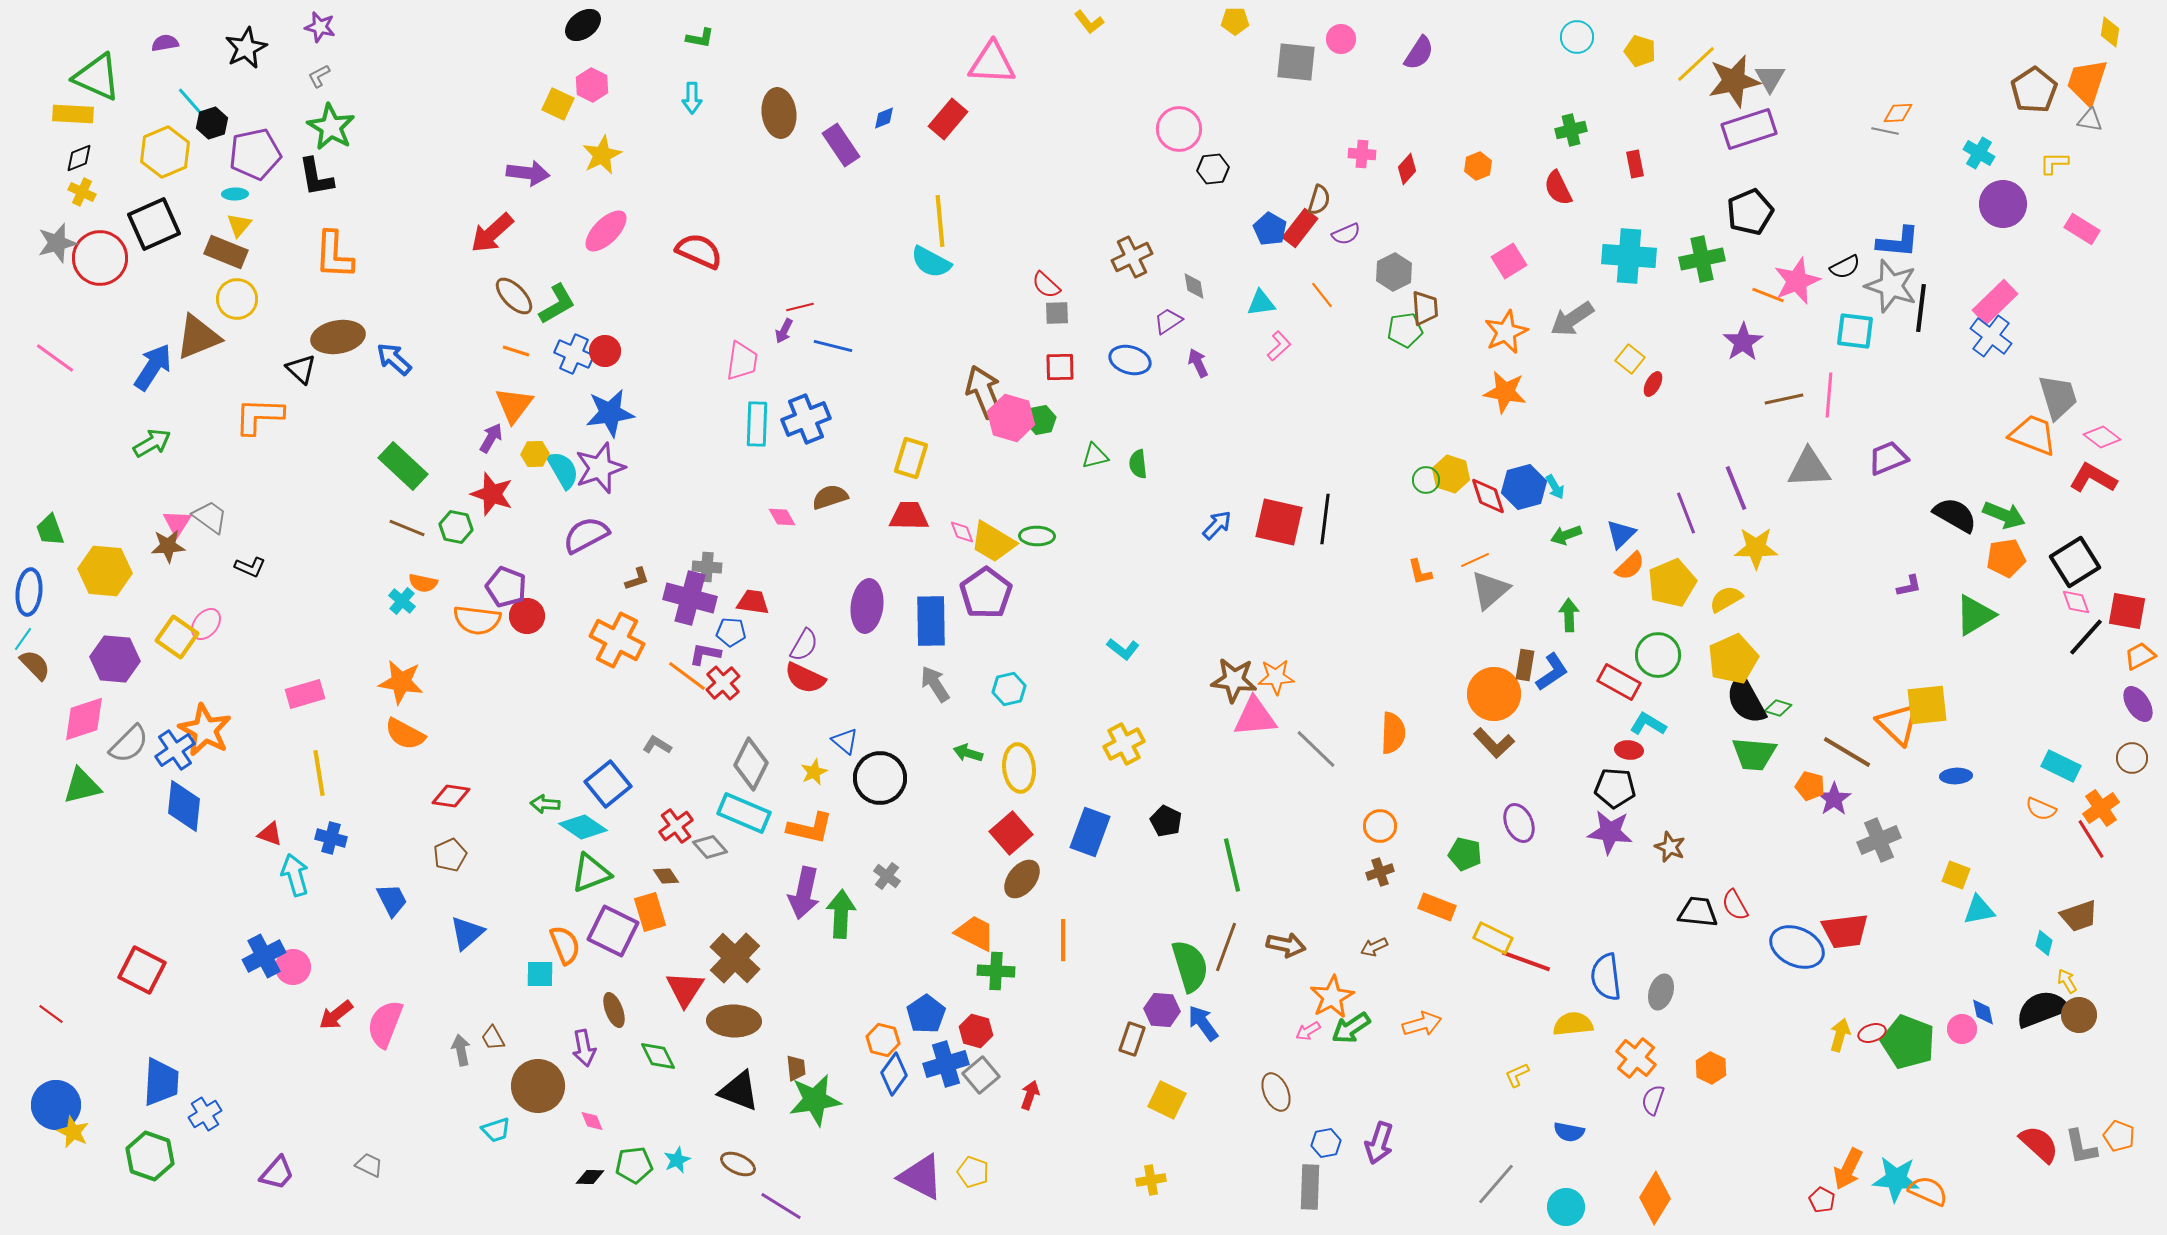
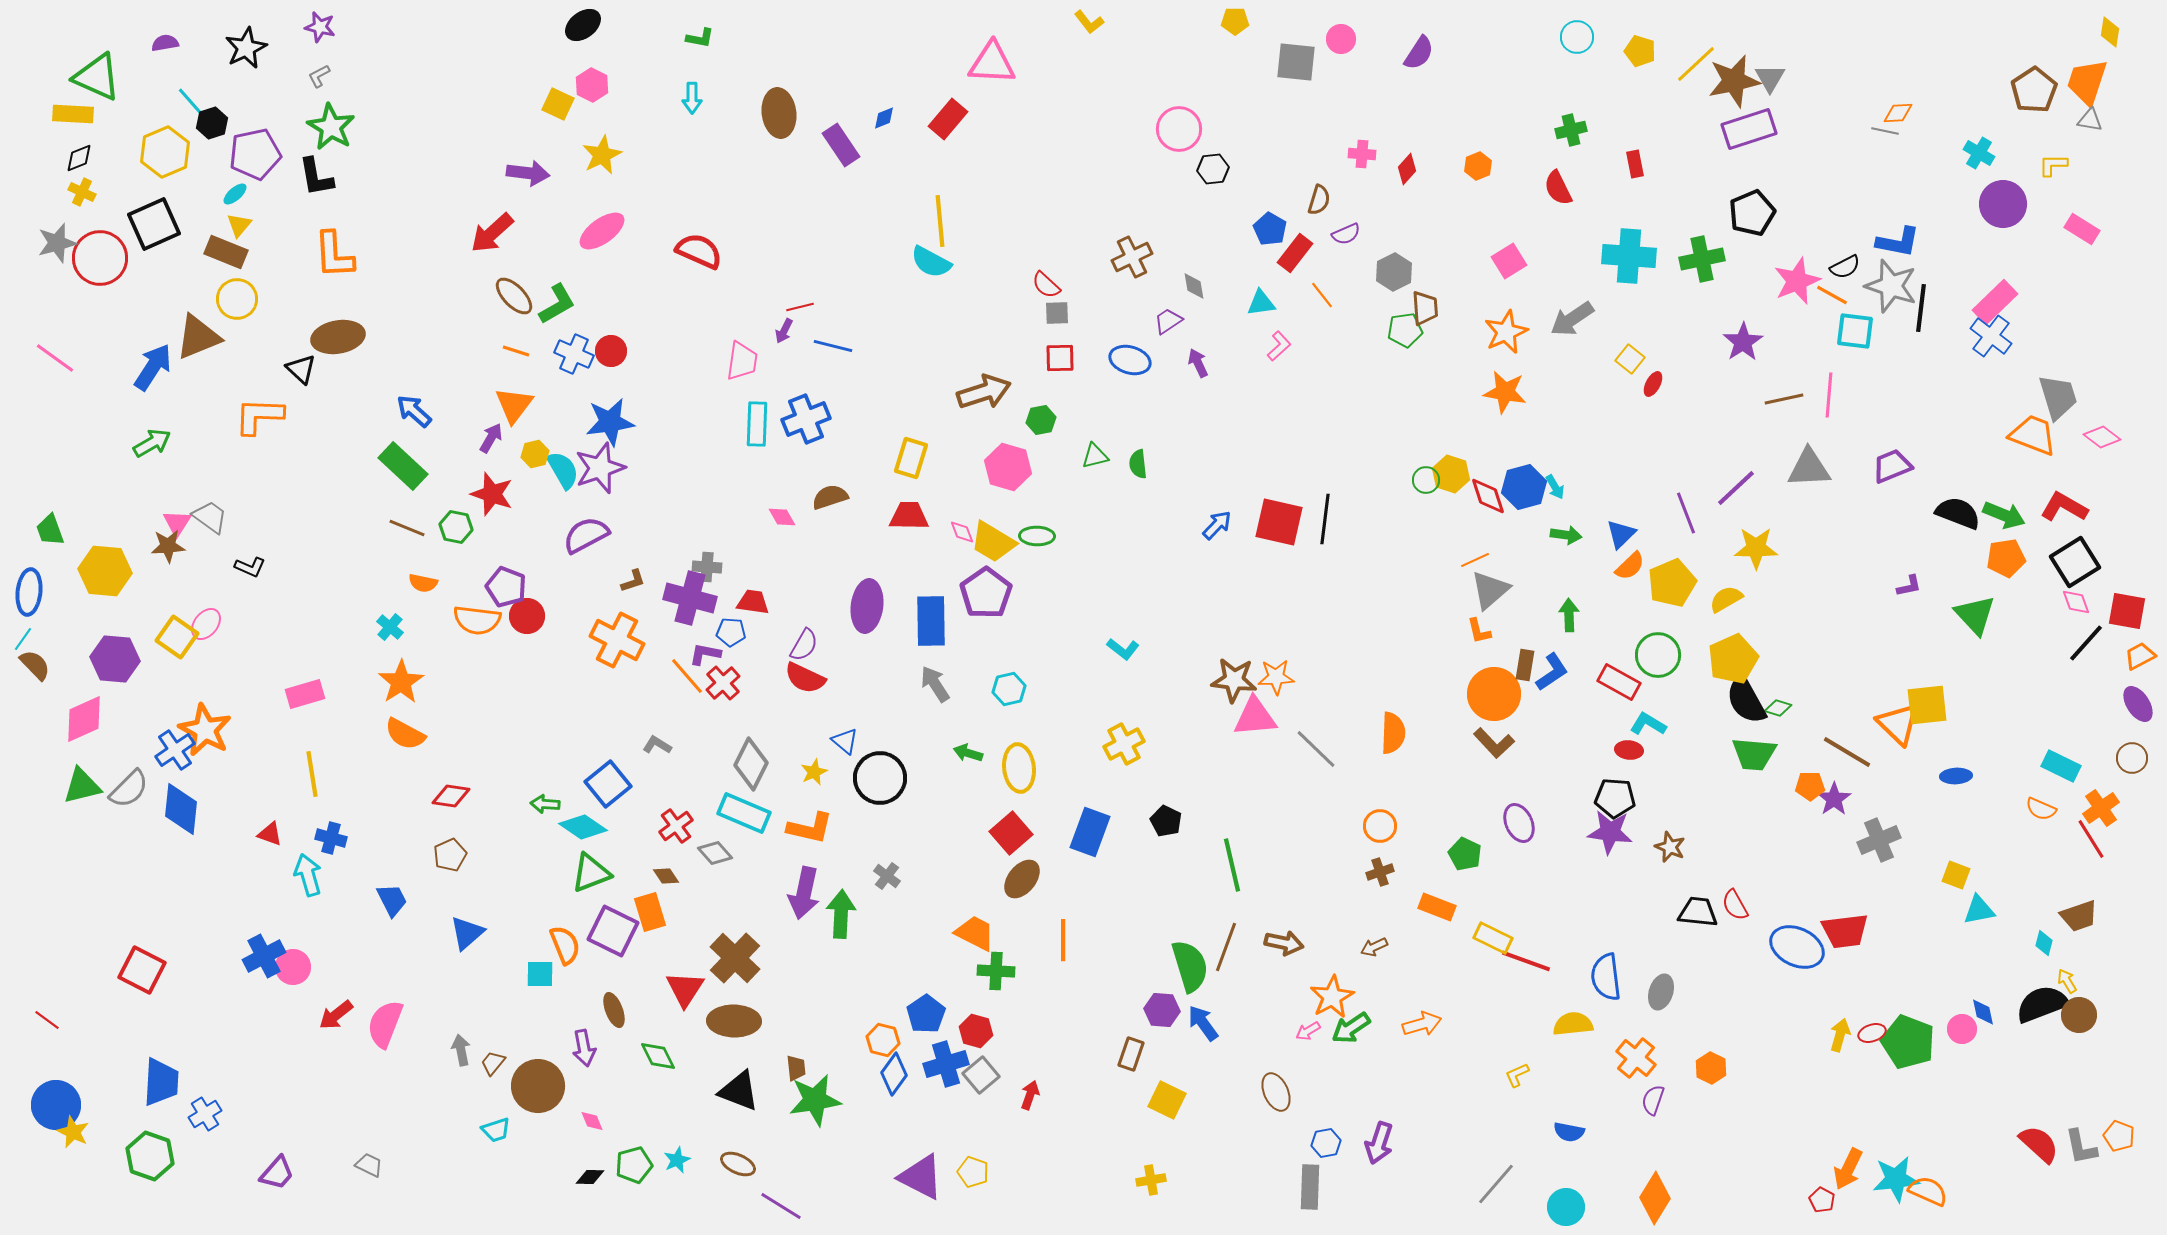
yellow L-shape at (2054, 163): moved 1 px left, 2 px down
cyan ellipse at (235, 194): rotated 40 degrees counterclockwise
black pentagon at (1750, 212): moved 2 px right, 1 px down
red rectangle at (1300, 228): moved 5 px left, 25 px down
pink ellipse at (606, 231): moved 4 px left; rotated 9 degrees clockwise
blue L-shape at (1898, 242): rotated 6 degrees clockwise
orange L-shape at (334, 255): rotated 6 degrees counterclockwise
orange line at (1768, 295): moved 64 px right; rotated 8 degrees clockwise
red circle at (605, 351): moved 6 px right
blue arrow at (394, 359): moved 20 px right, 52 px down
red square at (1060, 367): moved 9 px up
brown arrow at (984, 392): rotated 94 degrees clockwise
blue star at (610, 413): moved 9 px down
pink hexagon at (1011, 418): moved 3 px left, 49 px down
yellow hexagon at (535, 454): rotated 12 degrees counterclockwise
purple trapezoid at (1888, 458): moved 4 px right, 8 px down
red L-shape at (2093, 478): moved 29 px left, 29 px down
purple line at (1736, 488): rotated 69 degrees clockwise
black semicircle at (1955, 515): moved 3 px right, 2 px up; rotated 9 degrees counterclockwise
green arrow at (1566, 535): rotated 152 degrees counterclockwise
orange L-shape at (1420, 572): moved 59 px right, 59 px down
brown L-shape at (637, 579): moved 4 px left, 2 px down
cyan cross at (402, 601): moved 12 px left, 26 px down
green triangle at (1975, 615): rotated 42 degrees counterclockwise
black line at (2086, 637): moved 6 px down
orange line at (687, 676): rotated 12 degrees clockwise
orange star at (401, 682): rotated 30 degrees clockwise
pink diamond at (84, 719): rotated 6 degrees counterclockwise
gray semicircle at (129, 744): moved 45 px down
yellow line at (319, 773): moved 7 px left, 1 px down
orange pentagon at (1810, 786): rotated 16 degrees counterclockwise
black pentagon at (1615, 788): moved 10 px down
blue diamond at (184, 806): moved 3 px left, 3 px down
gray diamond at (710, 847): moved 5 px right, 6 px down
green pentagon at (1465, 854): rotated 12 degrees clockwise
cyan arrow at (295, 875): moved 13 px right
brown arrow at (1286, 945): moved 2 px left, 2 px up
black semicircle at (2042, 1009): moved 5 px up
red line at (51, 1014): moved 4 px left, 6 px down
brown trapezoid at (493, 1038): moved 25 px down; rotated 68 degrees clockwise
brown rectangle at (1132, 1039): moved 1 px left, 15 px down
green pentagon at (634, 1165): rotated 9 degrees counterclockwise
cyan star at (1896, 1179): rotated 12 degrees counterclockwise
